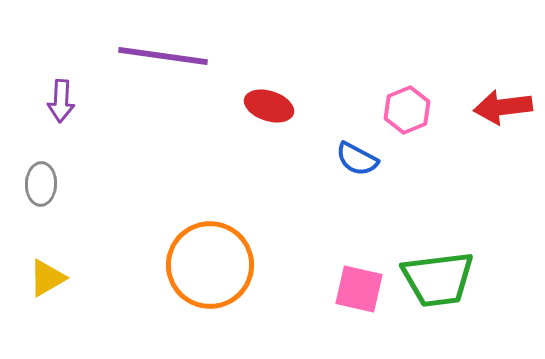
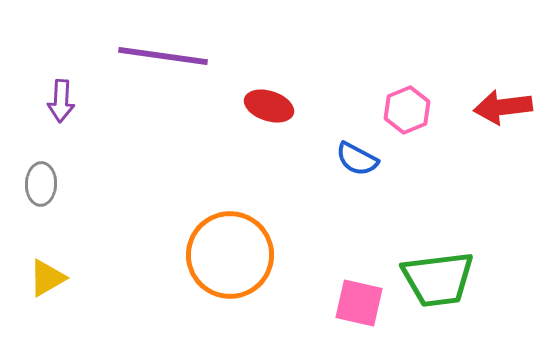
orange circle: moved 20 px right, 10 px up
pink square: moved 14 px down
